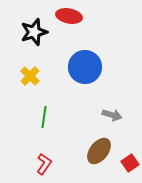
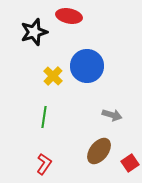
blue circle: moved 2 px right, 1 px up
yellow cross: moved 23 px right
